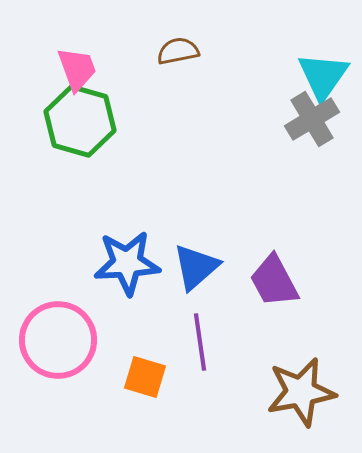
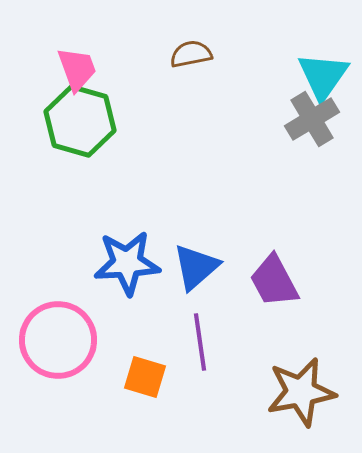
brown semicircle: moved 13 px right, 3 px down
